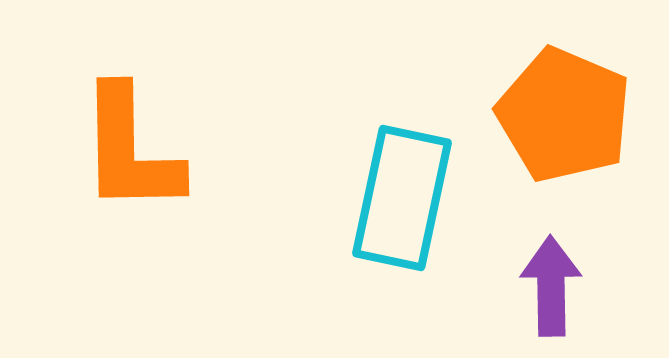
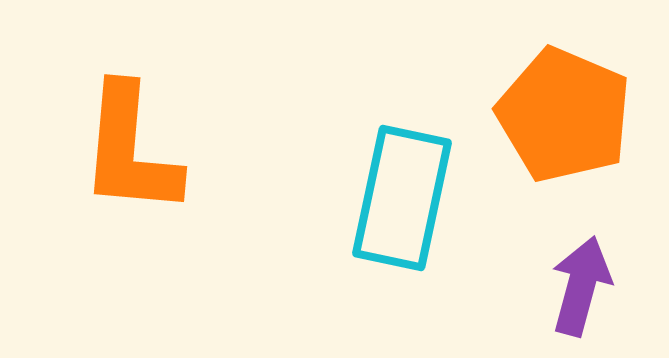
orange L-shape: rotated 6 degrees clockwise
purple arrow: moved 30 px right; rotated 16 degrees clockwise
